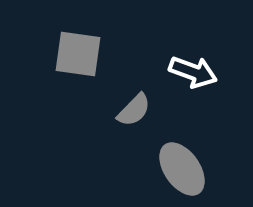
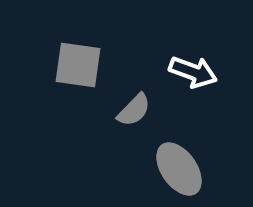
gray square: moved 11 px down
gray ellipse: moved 3 px left
